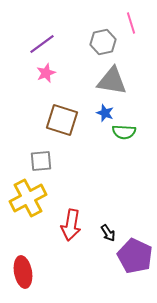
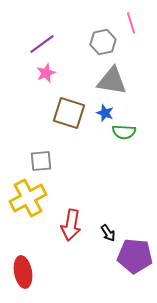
brown square: moved 7 px right, 7 px up
purple pentagon: rotated 20 degrees counterclockwise
